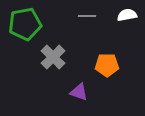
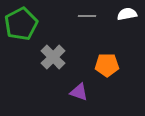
white semicircle: moved 1 px up
green pentagon: moved 4 px left; rotated 16 degrees counterclockwise
